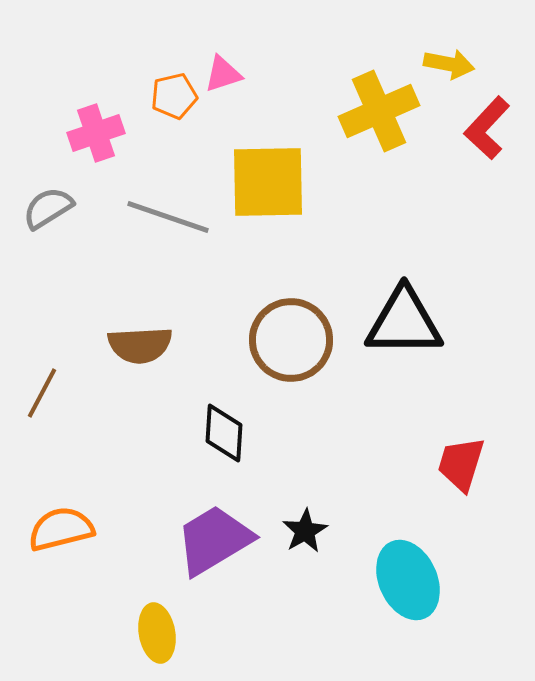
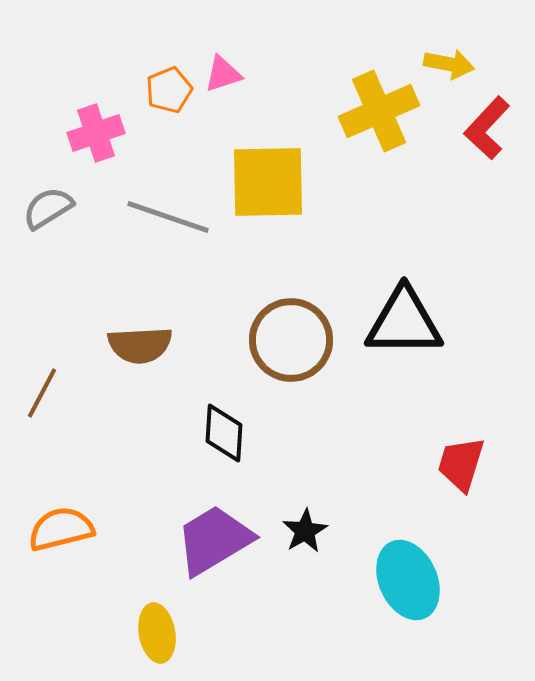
orange pentagon: moved 5 px left, 6 px up; rotated 9 degrees counterclockwise
